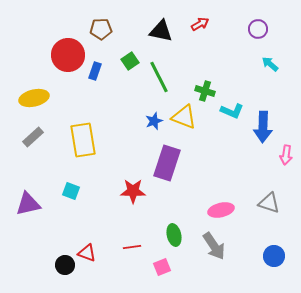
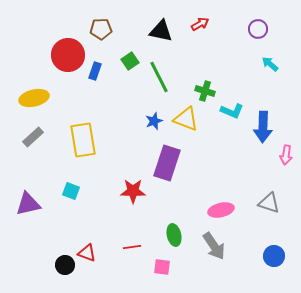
yellow triangle: moved 2 px right, 2 px down
pink square: rotated 30 degrees clockwise
